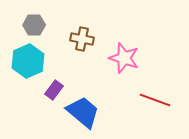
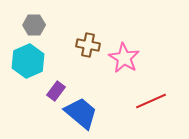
brown cross: moved 6 px right, 6 px down
pink star: rotated 12 degrees clockwise
purple rectangle: moved 2 px right, 1 px down
red line: moved 4 px left, 1 px down; rotated 44 degrees counterclockwise
blue trapezoid: moved 2 px left, 1 px down
